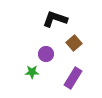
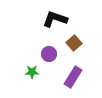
purple circle: moved 3 px right
purple rectangle: moved 1 px up
